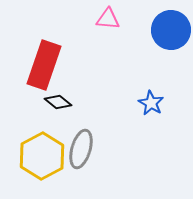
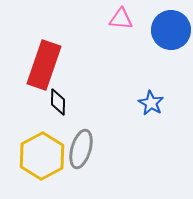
pink triangle: moved 13 px right
black diamond: rotated 52 degrees clockwise
